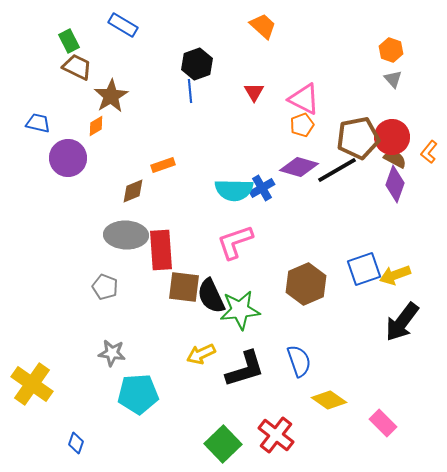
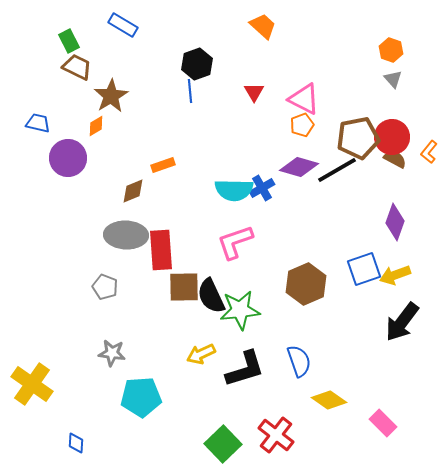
purple diamond at (395, 184): moved 38 px down
brown square at (184, 287): rotated 8 degrees counterclockwise
cyan pentagon at (138, 394): moved 3 px right, 3 px down
blue diamond at (76, 443): rotated 15 degrees counterclockwise
